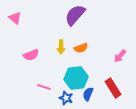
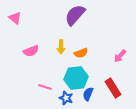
orange semicircle: moved 5 px down
pink semicircle: moved 4 px up
pink line: moved 1 px right
